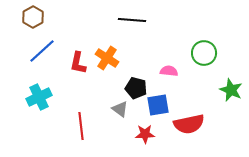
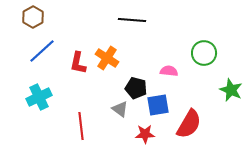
red semicircle: rotated 48 degrees counterclockwise
